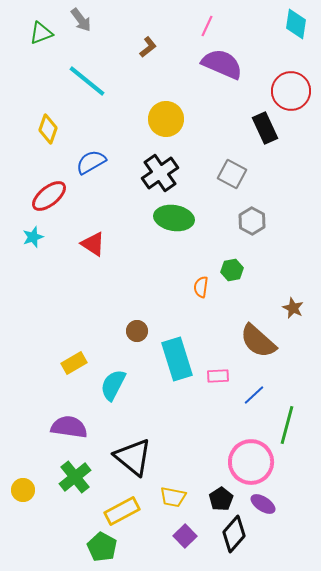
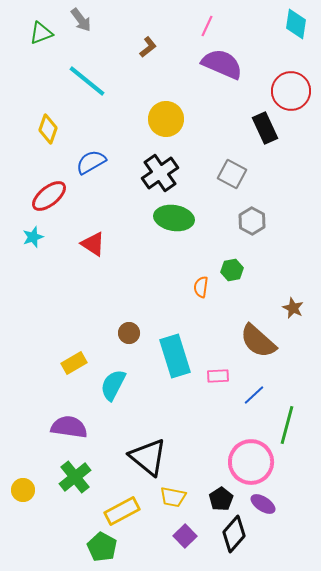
brown circle at (137, 331): moved 8 px left, 2 px down
cyan rectangle at (177, 359): moved 2 px left, 3 px up
black triangle at (133, 457): moved 15 px right
